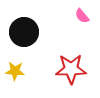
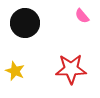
black circle: moved 1 px right, 9 px up
yellow star: rotated 18 degrees clockwise
